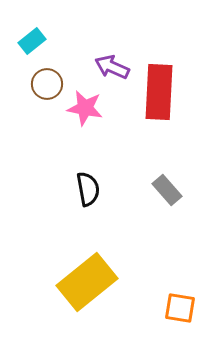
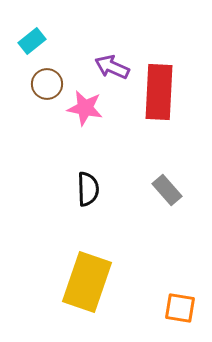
black semicircle: rotated 8 degrees clockwise
yellow rectangle: rotated 32 degrees counterclockwise
